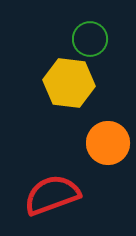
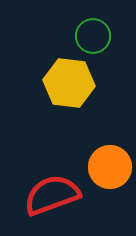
green circle: moved 3 px right, 3 px up
orange circle: moved 2 px right, 24 px down
